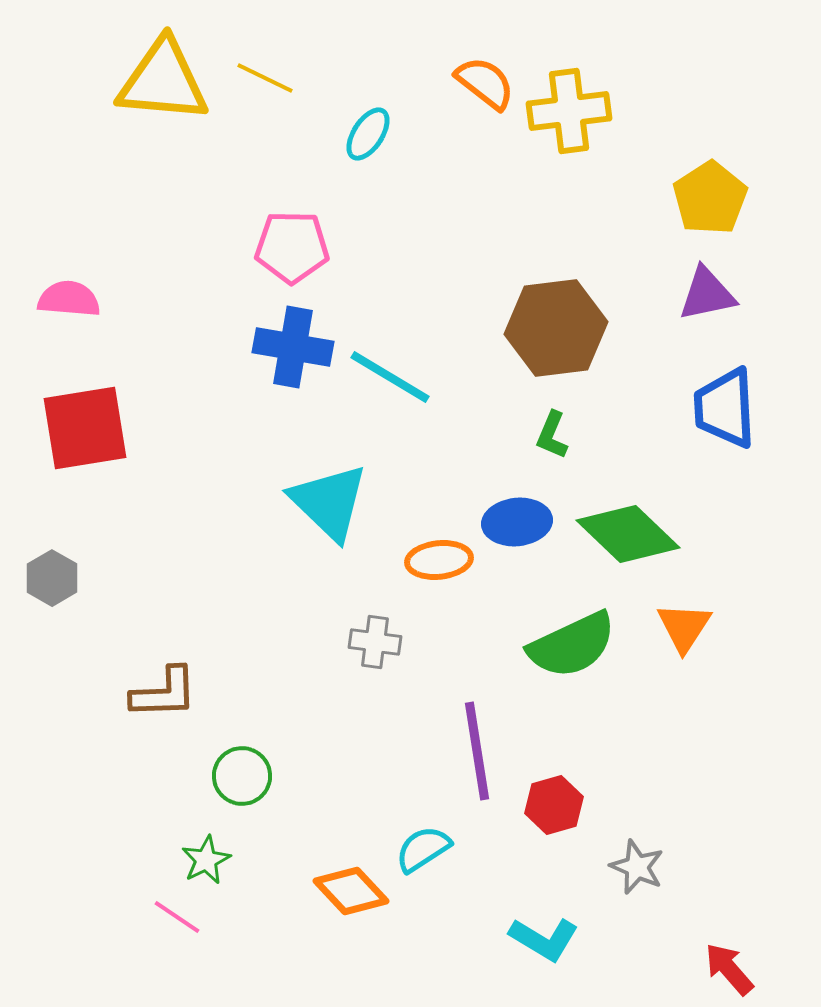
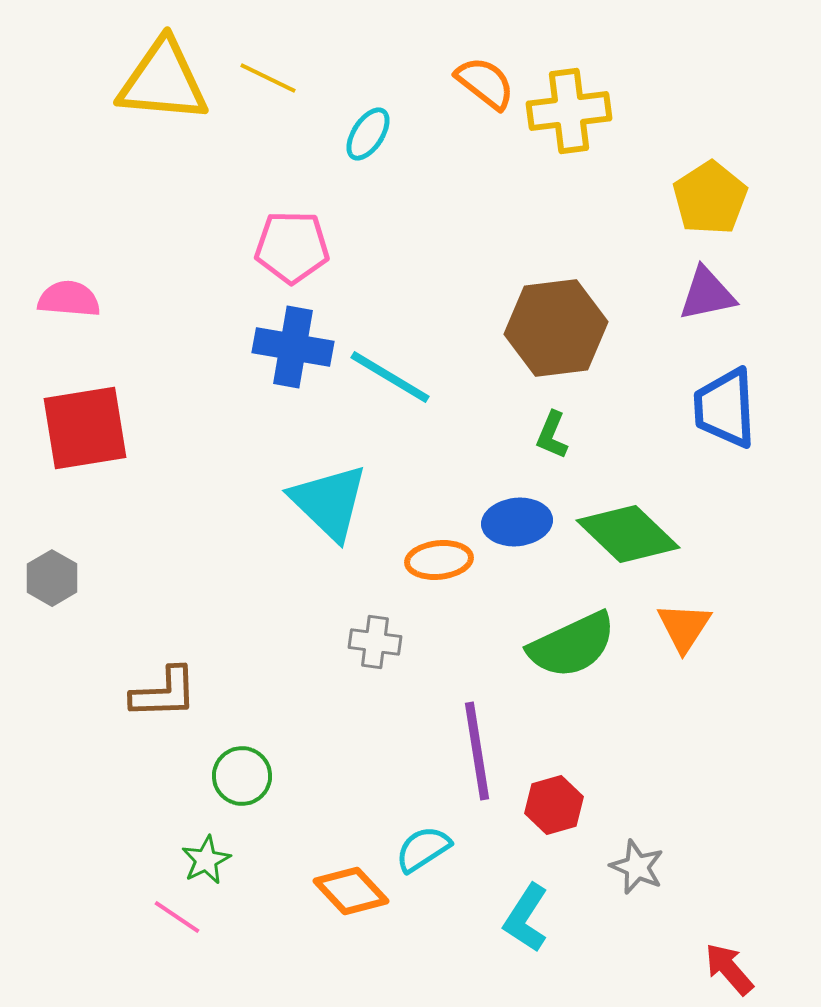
yellow line: moved 3 px right
cyan L-shape: moved 18 px left, 21 px up; rotated 92 degrees clockwise
